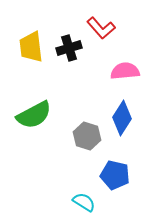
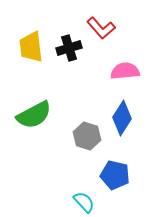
cyan semicircle: rotated 15 degrees clockwise
